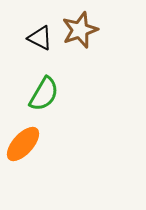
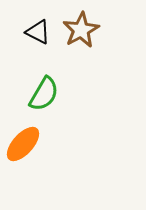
brown star: moved 1 px right; rotated 9 degrees counterclockwise
black triangle: moved 2 px left, 6 px up
